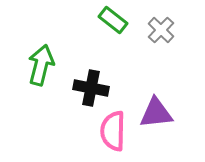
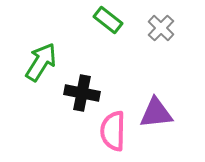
green rectangle: moved 5 px left
gray cross: moved 2 px up
green arrow: moved 3 px up; rotated 18 degrees clockwise
black cross: moved 9 px left, 5 px down
